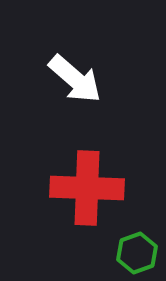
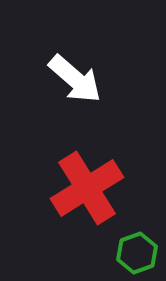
red cross: rotated 34 degrees counterclockwise
